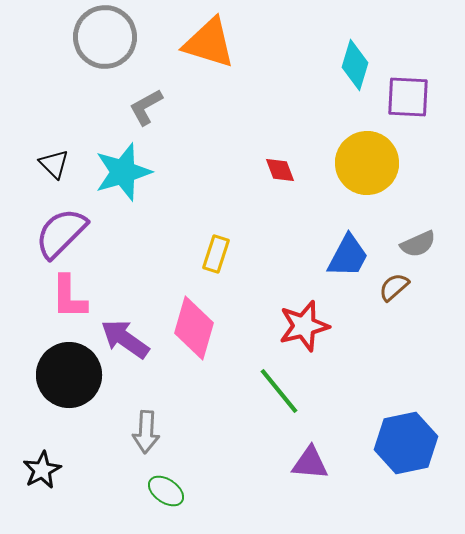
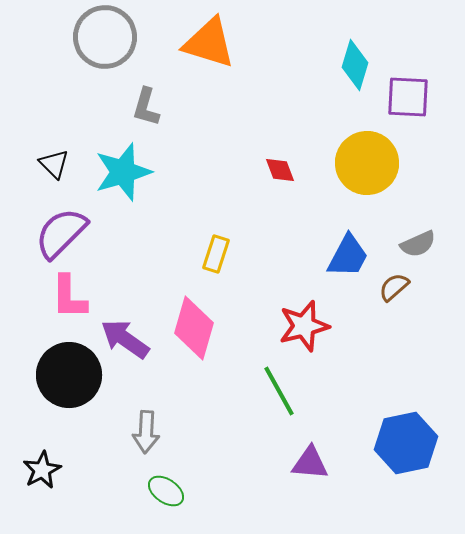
gray L-shape: rotated 45 degrees counterclockwise
green line: rotated 10 degrees clockwise
